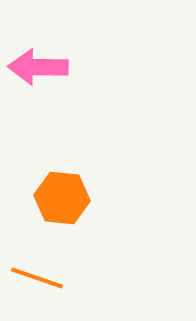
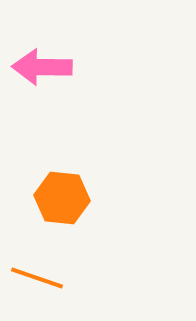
pink arrow: moved 4 px right
